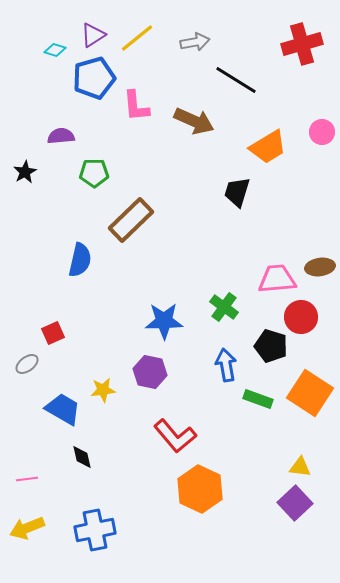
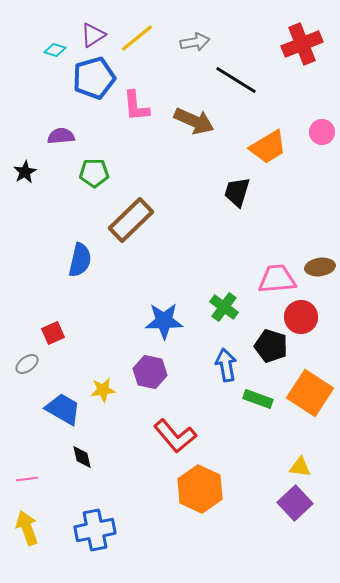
red cross: rotated 6 degrees counterclockwise
yellow arrow: rotated 92 degrees clockwise
